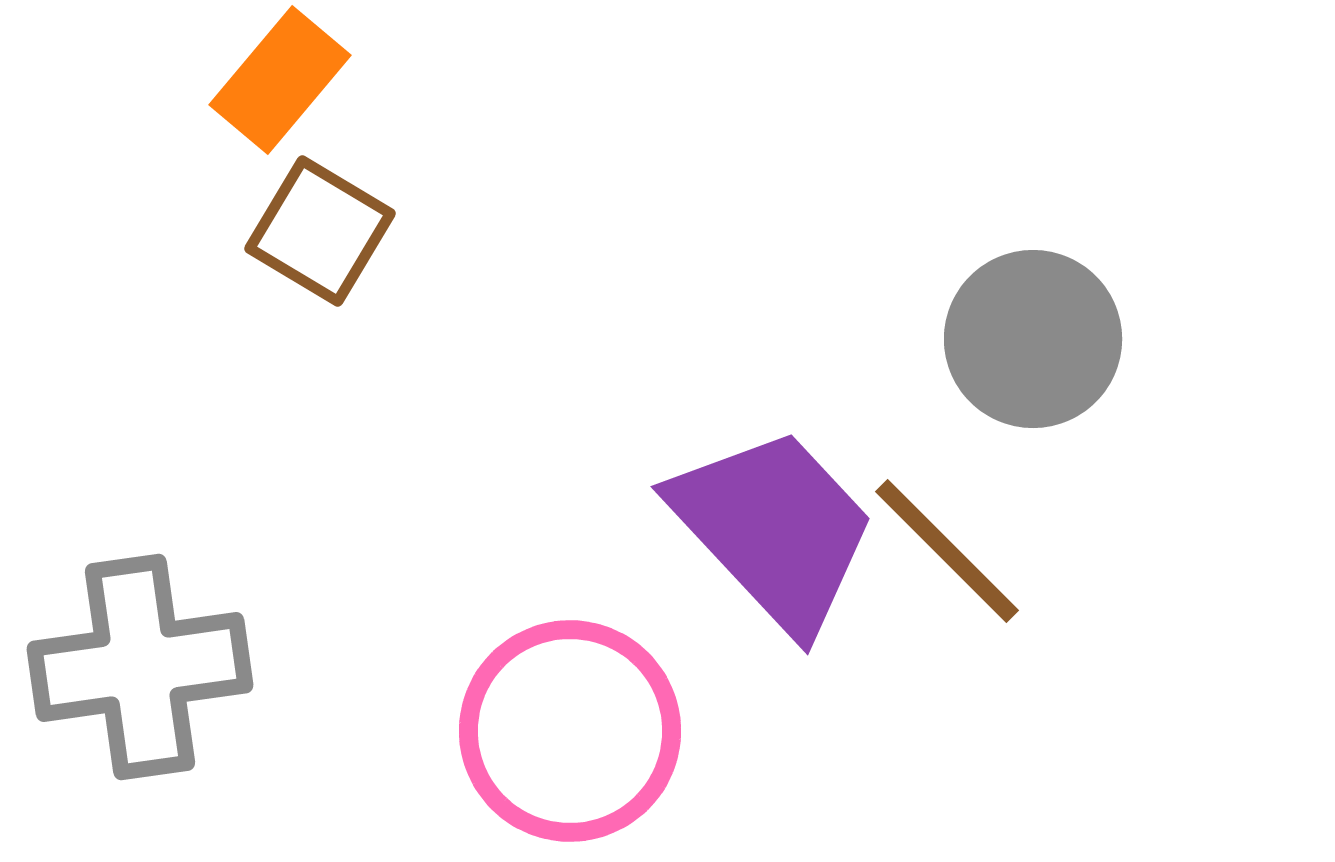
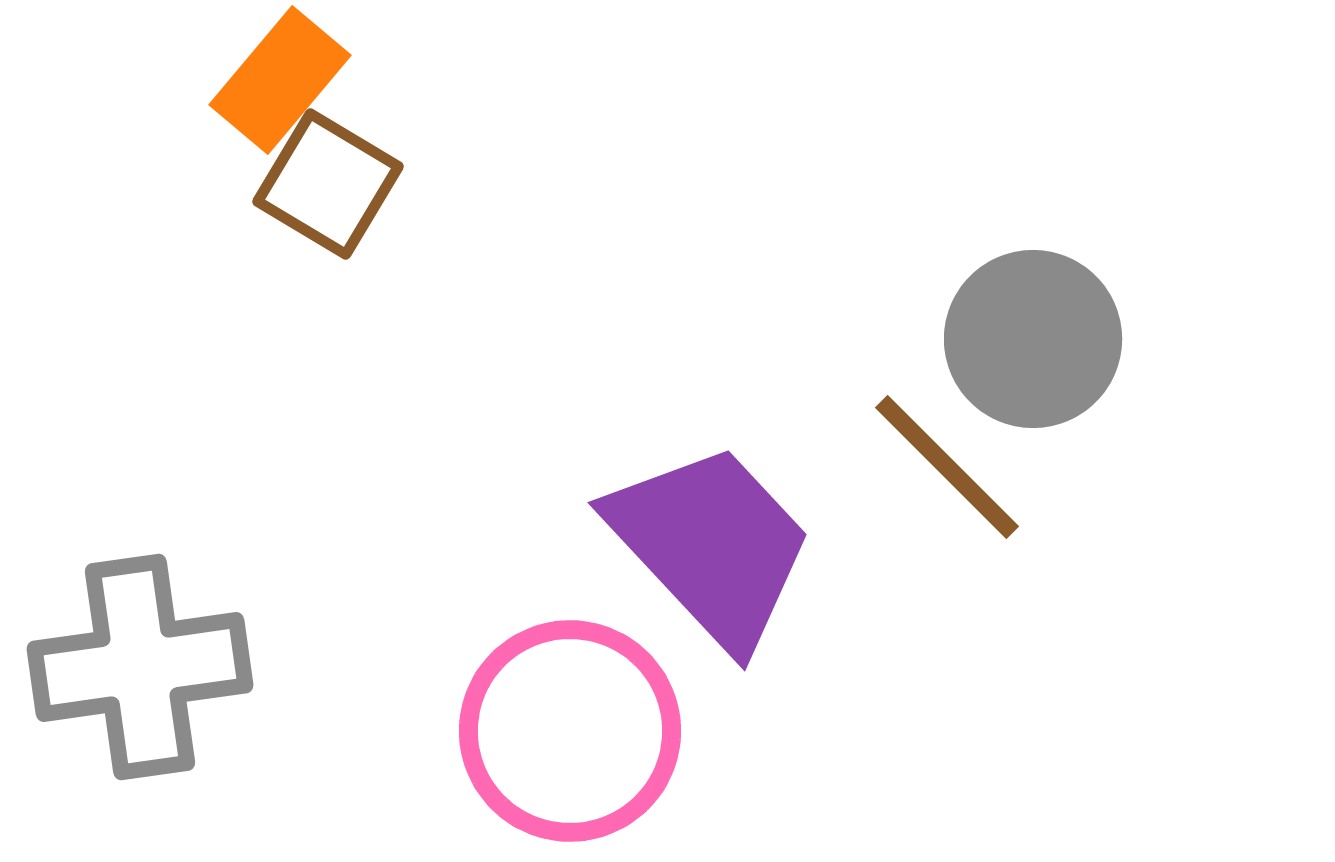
brown square: moved 8 px right, 47 px up
purple trapezoid: moved 63 px left, 16 px down
brown line: moved 84 px up
